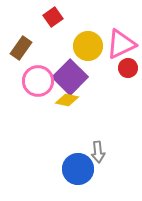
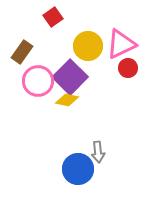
brown rectangle: moved 1 px right, 4 px down
